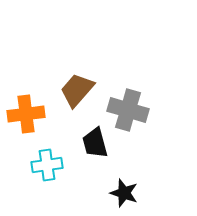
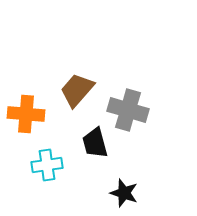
orange cross: rotated 12 degrees clockwise
